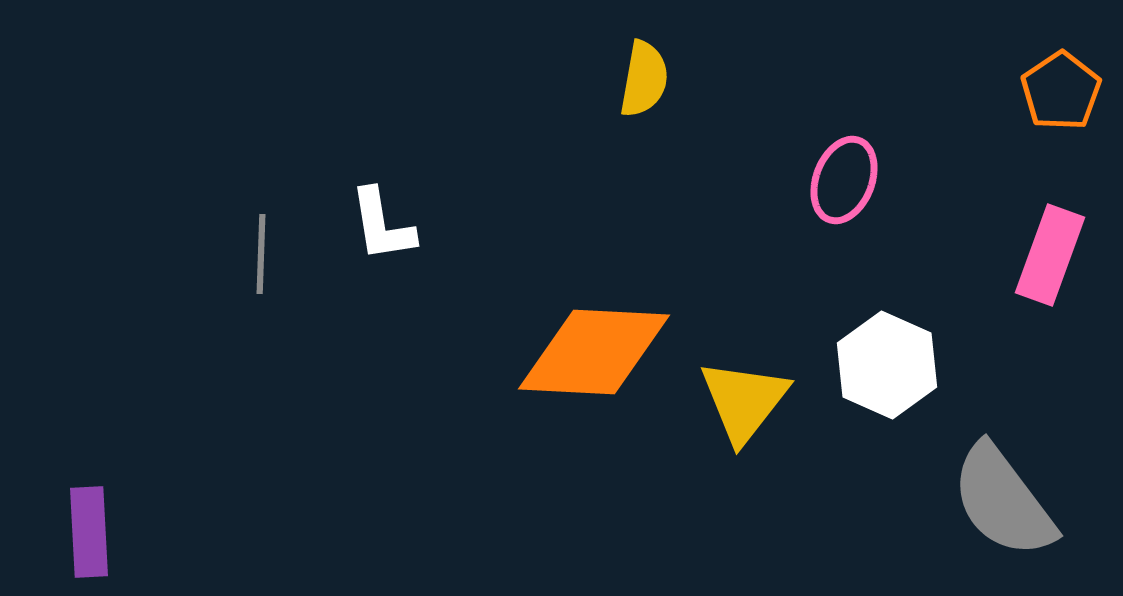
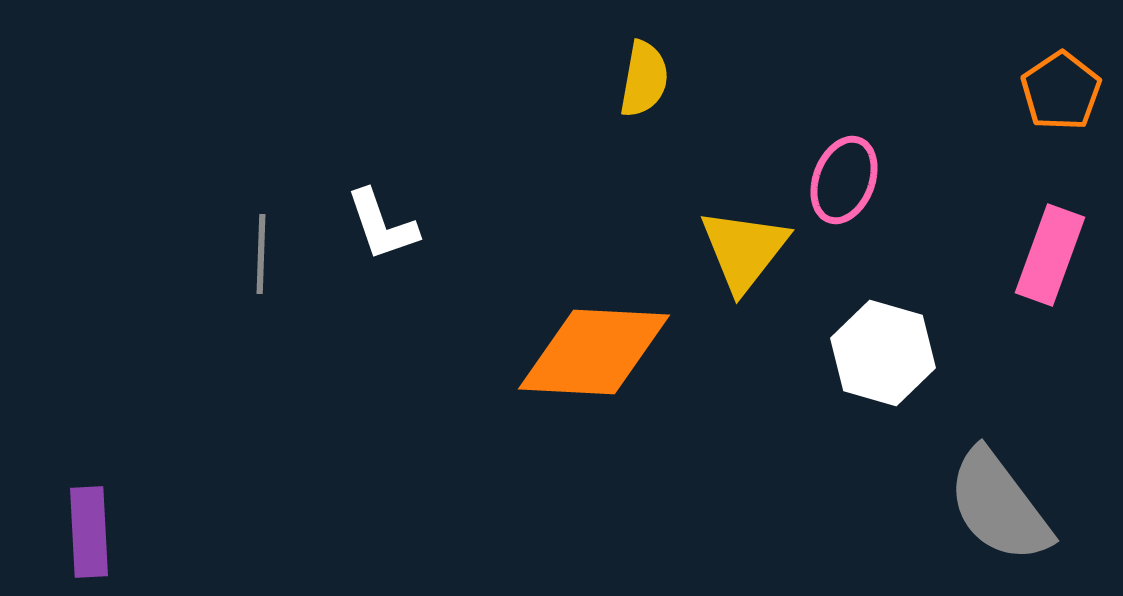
white L-shape: rotated 10 degrees counterclockwise
white hexagon: moved 4 px left, 12 px up; rotated 8 degrees counterclockwise
yellow triangle: moved 151 px up
gray semicircle: moved 4 px left, 5 px down
